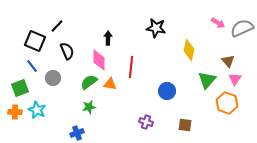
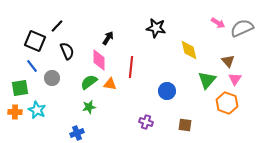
black arrow: rotated 32 degrees clockwise
yellow diamond: rotated 25 degrees counterclockwise
gray circle: moved 1 px left
green square: rotated 12 degrees clockwise
